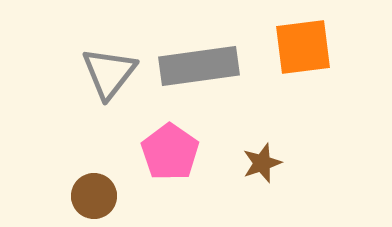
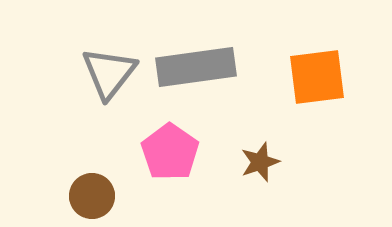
orange square: moved 14 px right, 30 px down
gray rectangle: moved 3 px left, 1 px down
brown star: moved 2 px left, 1 px up
brown circle: moved 2 px left
